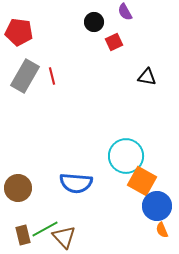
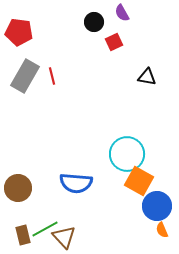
purple semicircle: moved 3 px left, 1 px down
cyan circle: moved 1 px right, 2 px up
orange square: moved 3 px left
